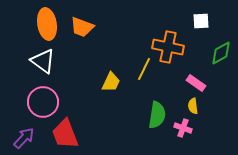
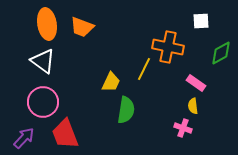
green semicircle: moved 31 px left, 5 px up
